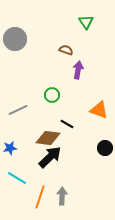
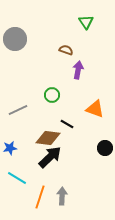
orange triangle: moved 4 px left, 1 px up
